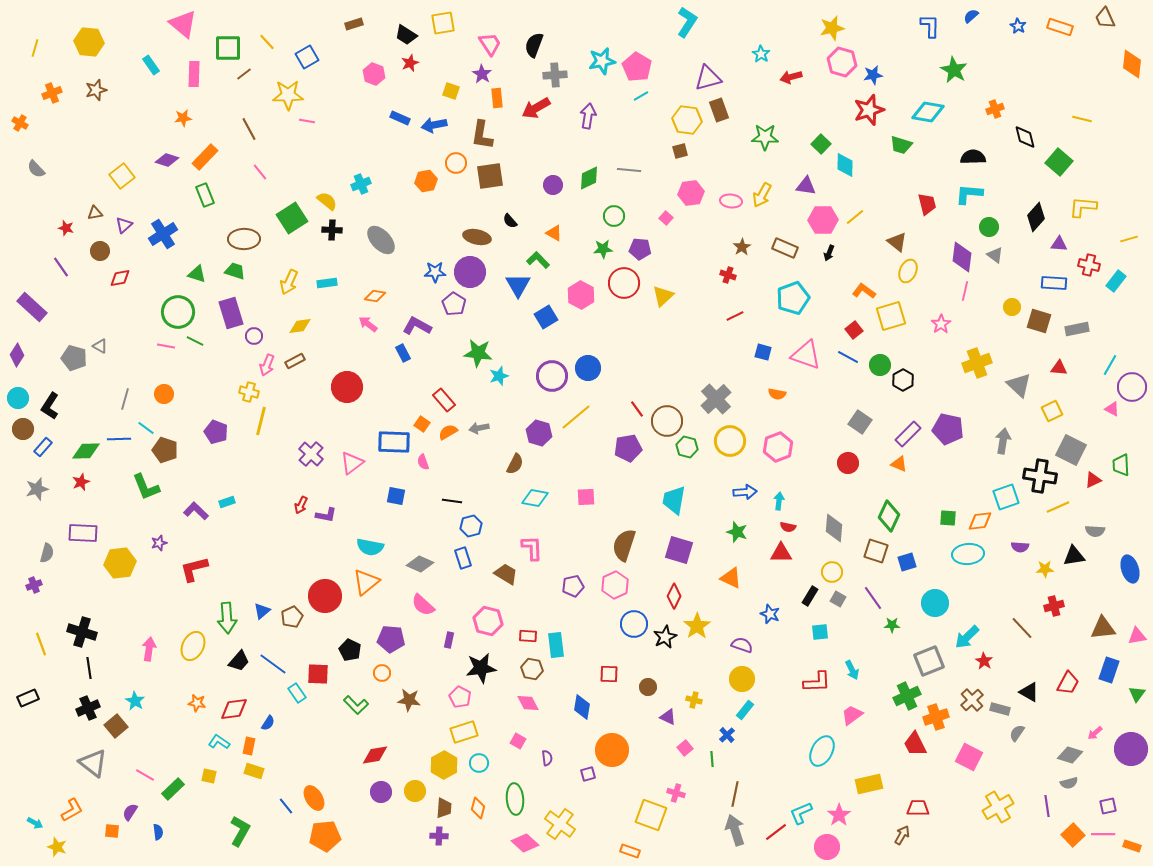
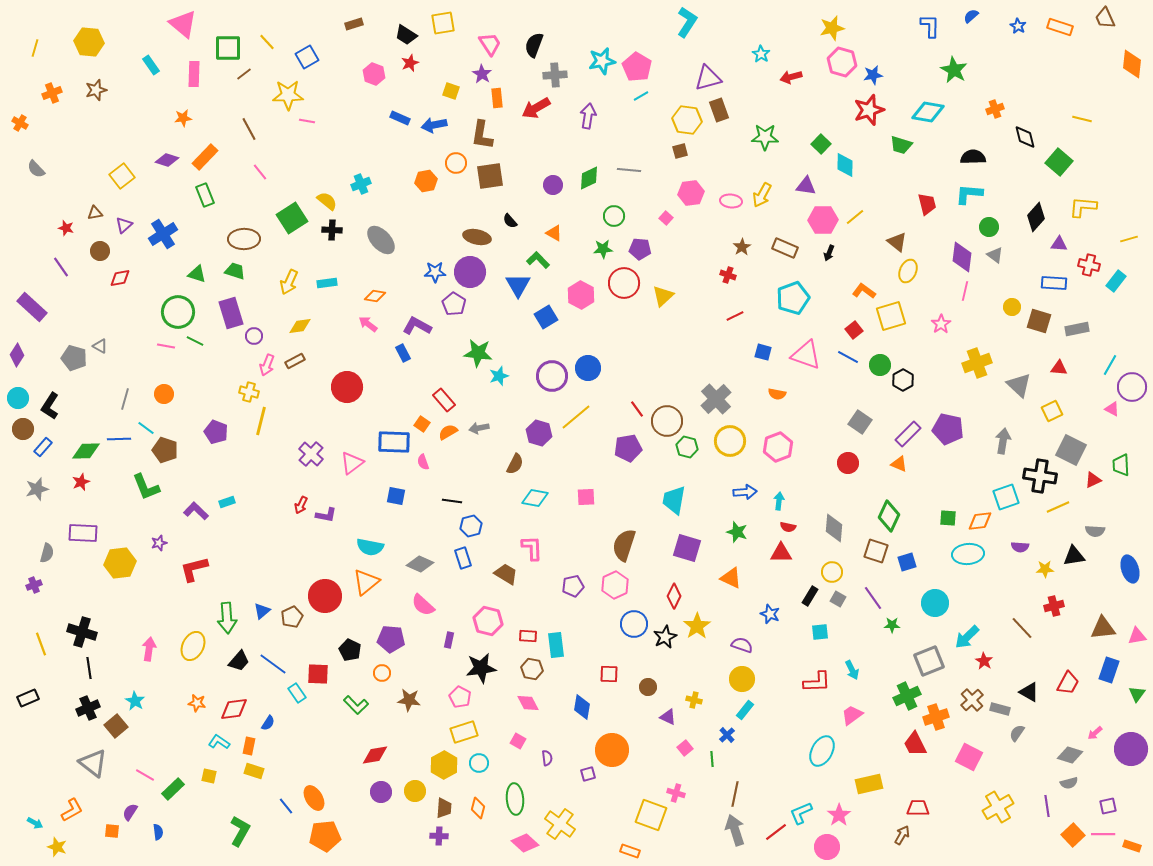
purple square at (679, 550): moved 8 px right, 2 px up
